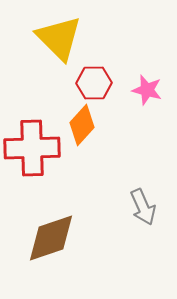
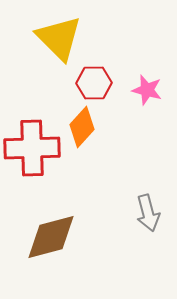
orange diamond: moved 2 px down
gray arrow: moved 5 px right, 6 px down; rotated 9 degrees clockwise
brown diamond: moved 1 px up; rotated 4 degrees clockwise
